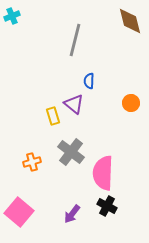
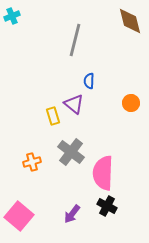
pink square: moved 4 px down
